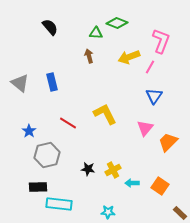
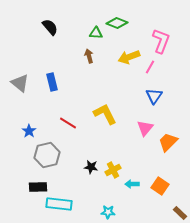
black star: moved 3 px right, 2 px up
cyan arrow: moved 1 px down
